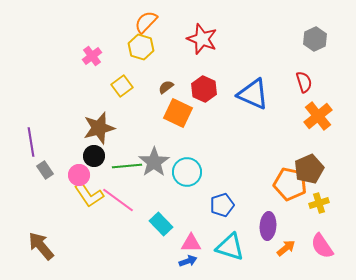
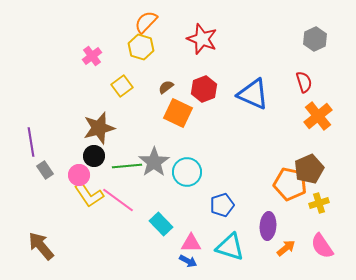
red hexagon: rotated 15 degrees clockwise
blue arrow: rotated 48 degrees clockwise
